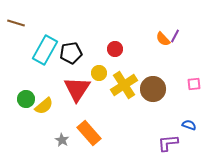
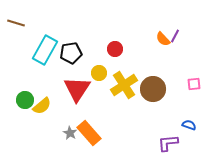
green circle: moved 1 px left, 1 px down
yellow semicircle: moved 2 px left
gray star: moved 8 px right, 7 px up
